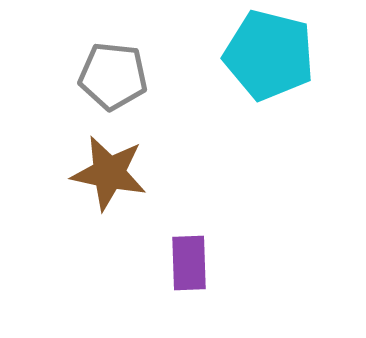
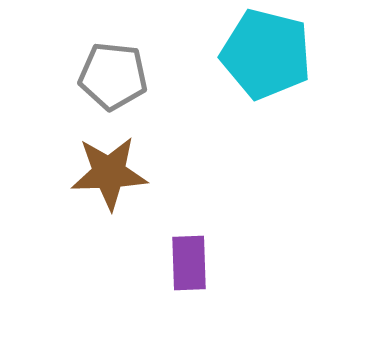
cyan pentagon: moved 3 px left, 1 px up
brown star: rotated 14 degrees counterclockwise
